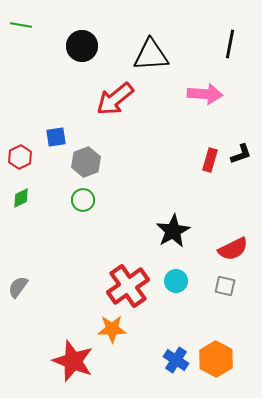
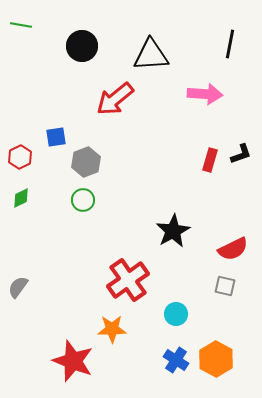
cyan circle: moved 33 px down
red cross: moved 6 px up
